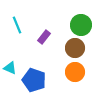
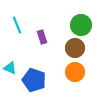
purple rectangle: moved 2 px left; rotated 56 degrees counterclockwise
